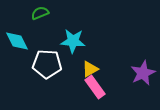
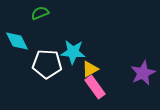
cyan star: moved 11 px down
